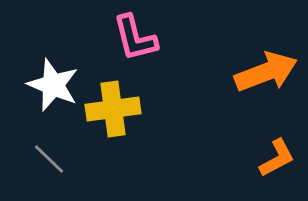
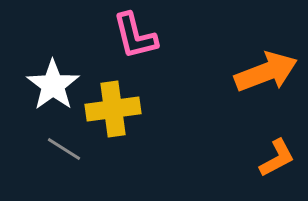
pink L-shape: moved 2 px up
white star: rotated 14 degrees clockwise
gray line: moved 15 px right, 10 px up; rotated 12 degrees counterclockwise
